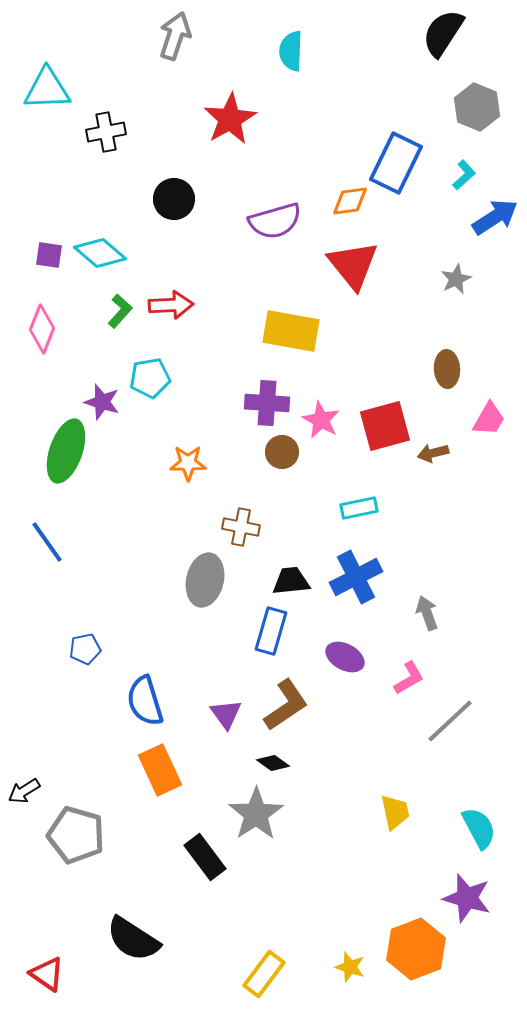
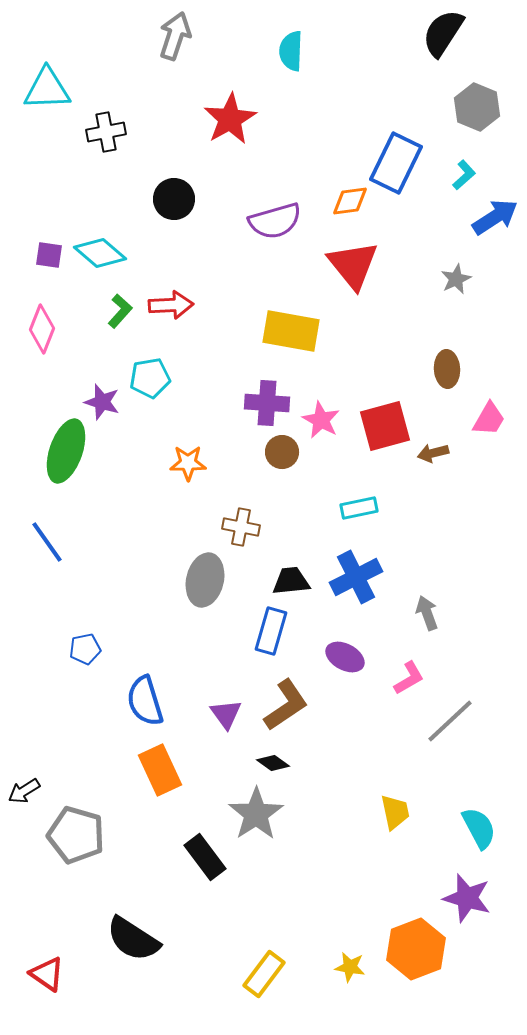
yellow star at (350, 967): rotated 8 degrees counterclockwise
